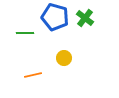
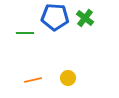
blue pentagon: rotated 12 degrees counterclockwise
yellow circle: moved 4 px right, 20 px down
orange line: moved 5 px down
